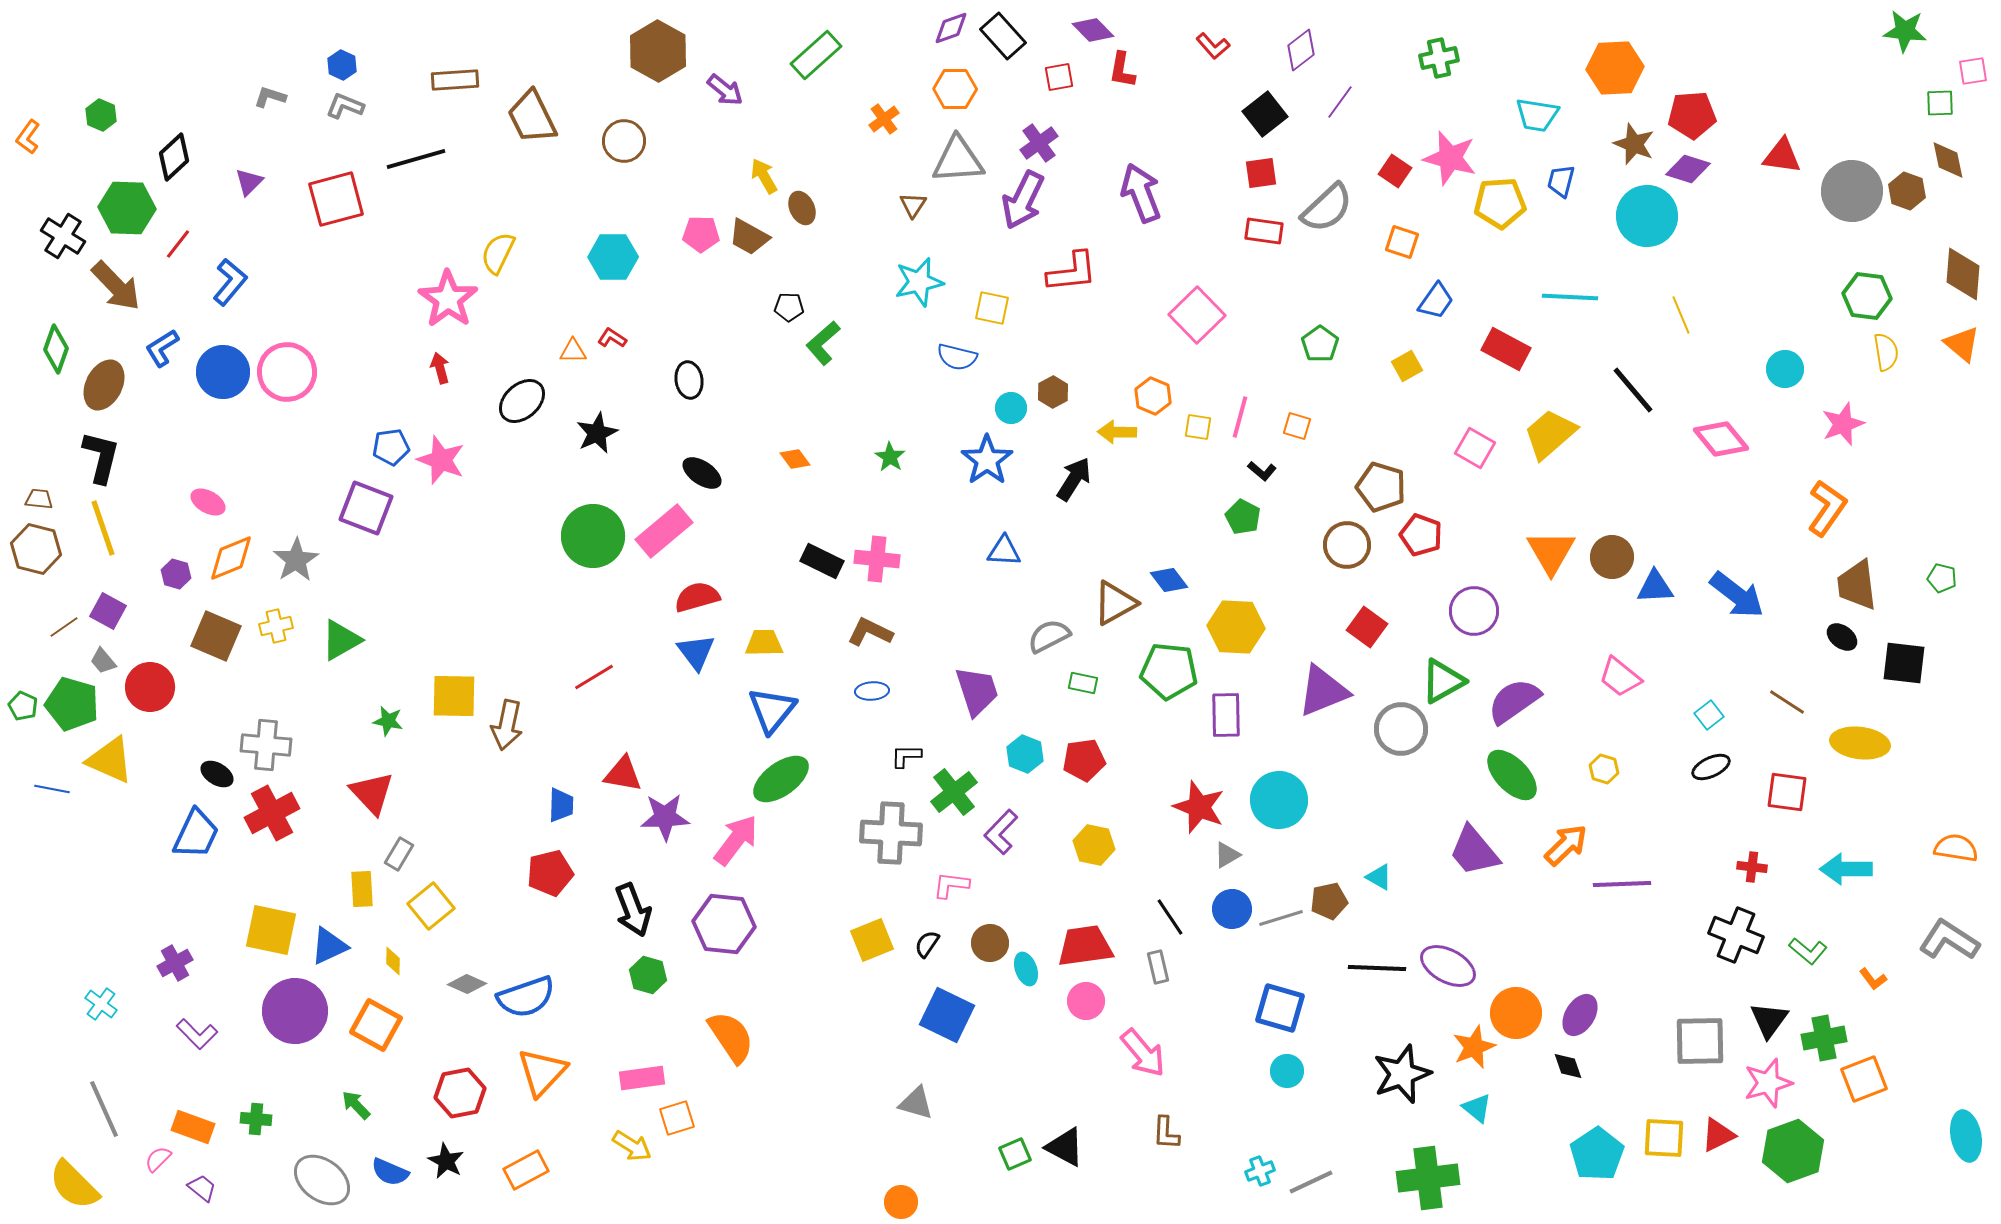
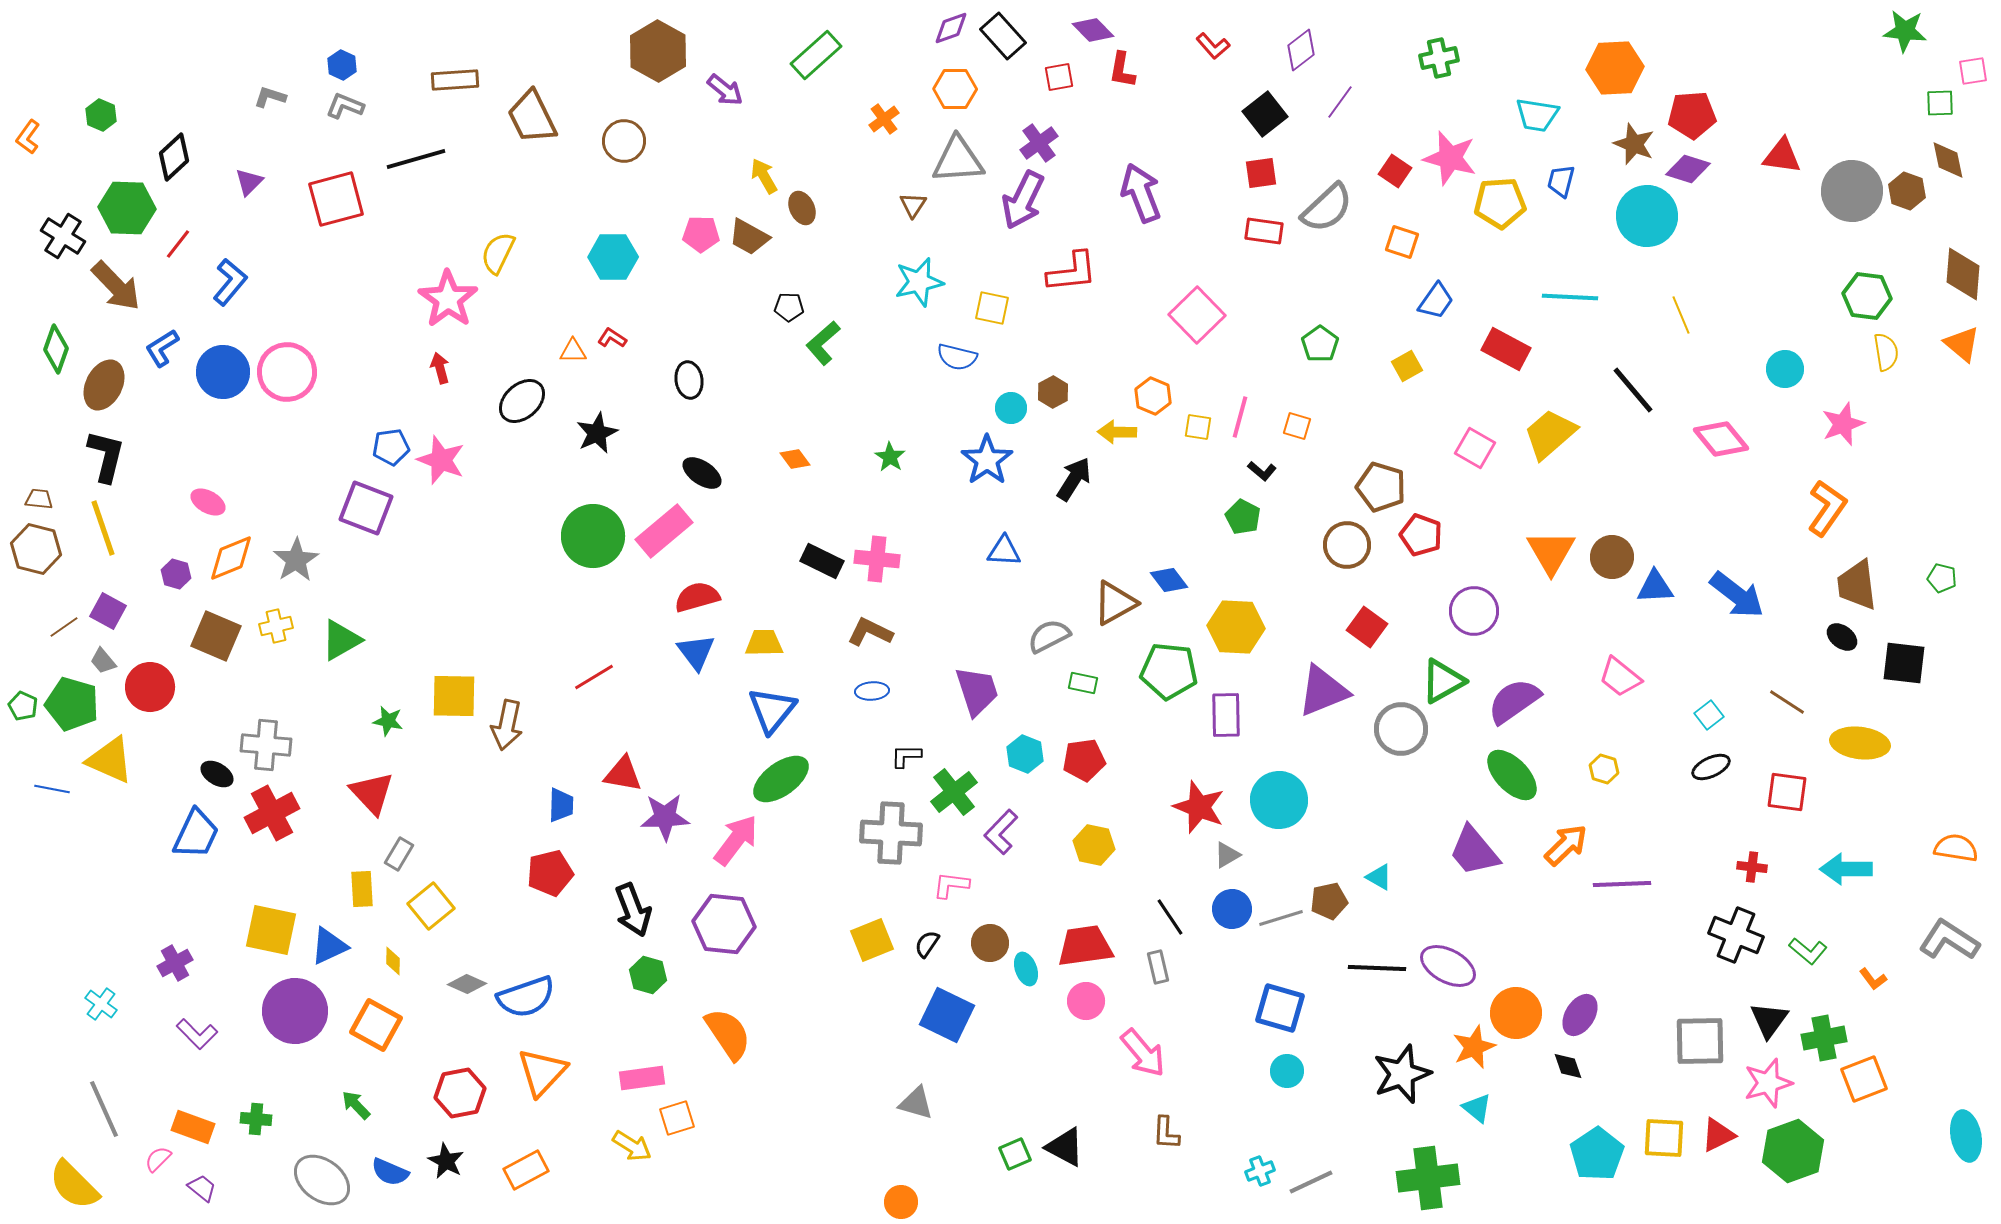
black L-shape at (101, 457): moved 5 px right, 1 px up
orange semicircle at (731, 1037): moved 3 px left, 3 px up
